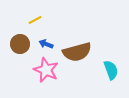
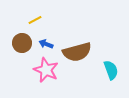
brown circle: moved 2 px right, 1 px up
